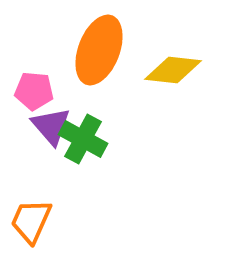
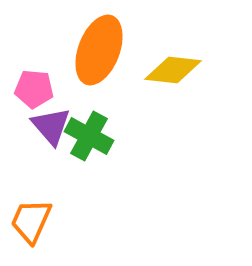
pink pentagon: moved 2 px up
green cross: moved 6 px right, 3 px up
